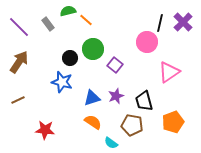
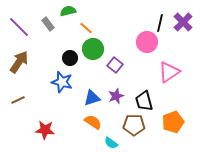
orange line: moved 8 px down
brown pentagon: moved 2 px right; rotated 10 degrees counterclockwise
